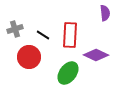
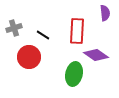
gray cross: moved 1 px left, 1 px up
red rectangle: moved 7 px right, 4 px up
purple diamond: rotated 10 degrees clockwise
green ellipse: moved 6 px right, 1 px down; rotated 25 degrees counterclockwise
